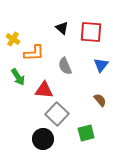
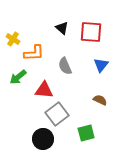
green arrow: rotated 84 degrees clockwise
brown semicircle: rotated 24 degrees counterclockwise
gray square: rotated 10 degrees clockwise
